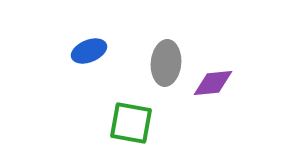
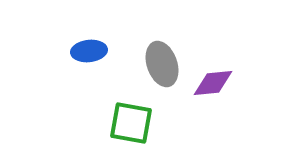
blue ellipse: rotated 16 degrees clockwise
gray ellipse: moved 4 px left, 1 px down; rotated 24 degrees counterclockwise
